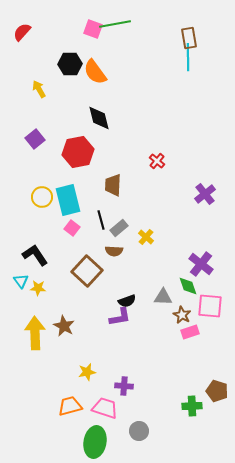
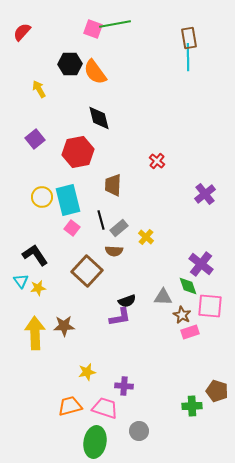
yellow star at (38, 288): rotated 14 degrees counterclockwise
brown star at (64, 326): rotated 30 degrees counterclockwise
